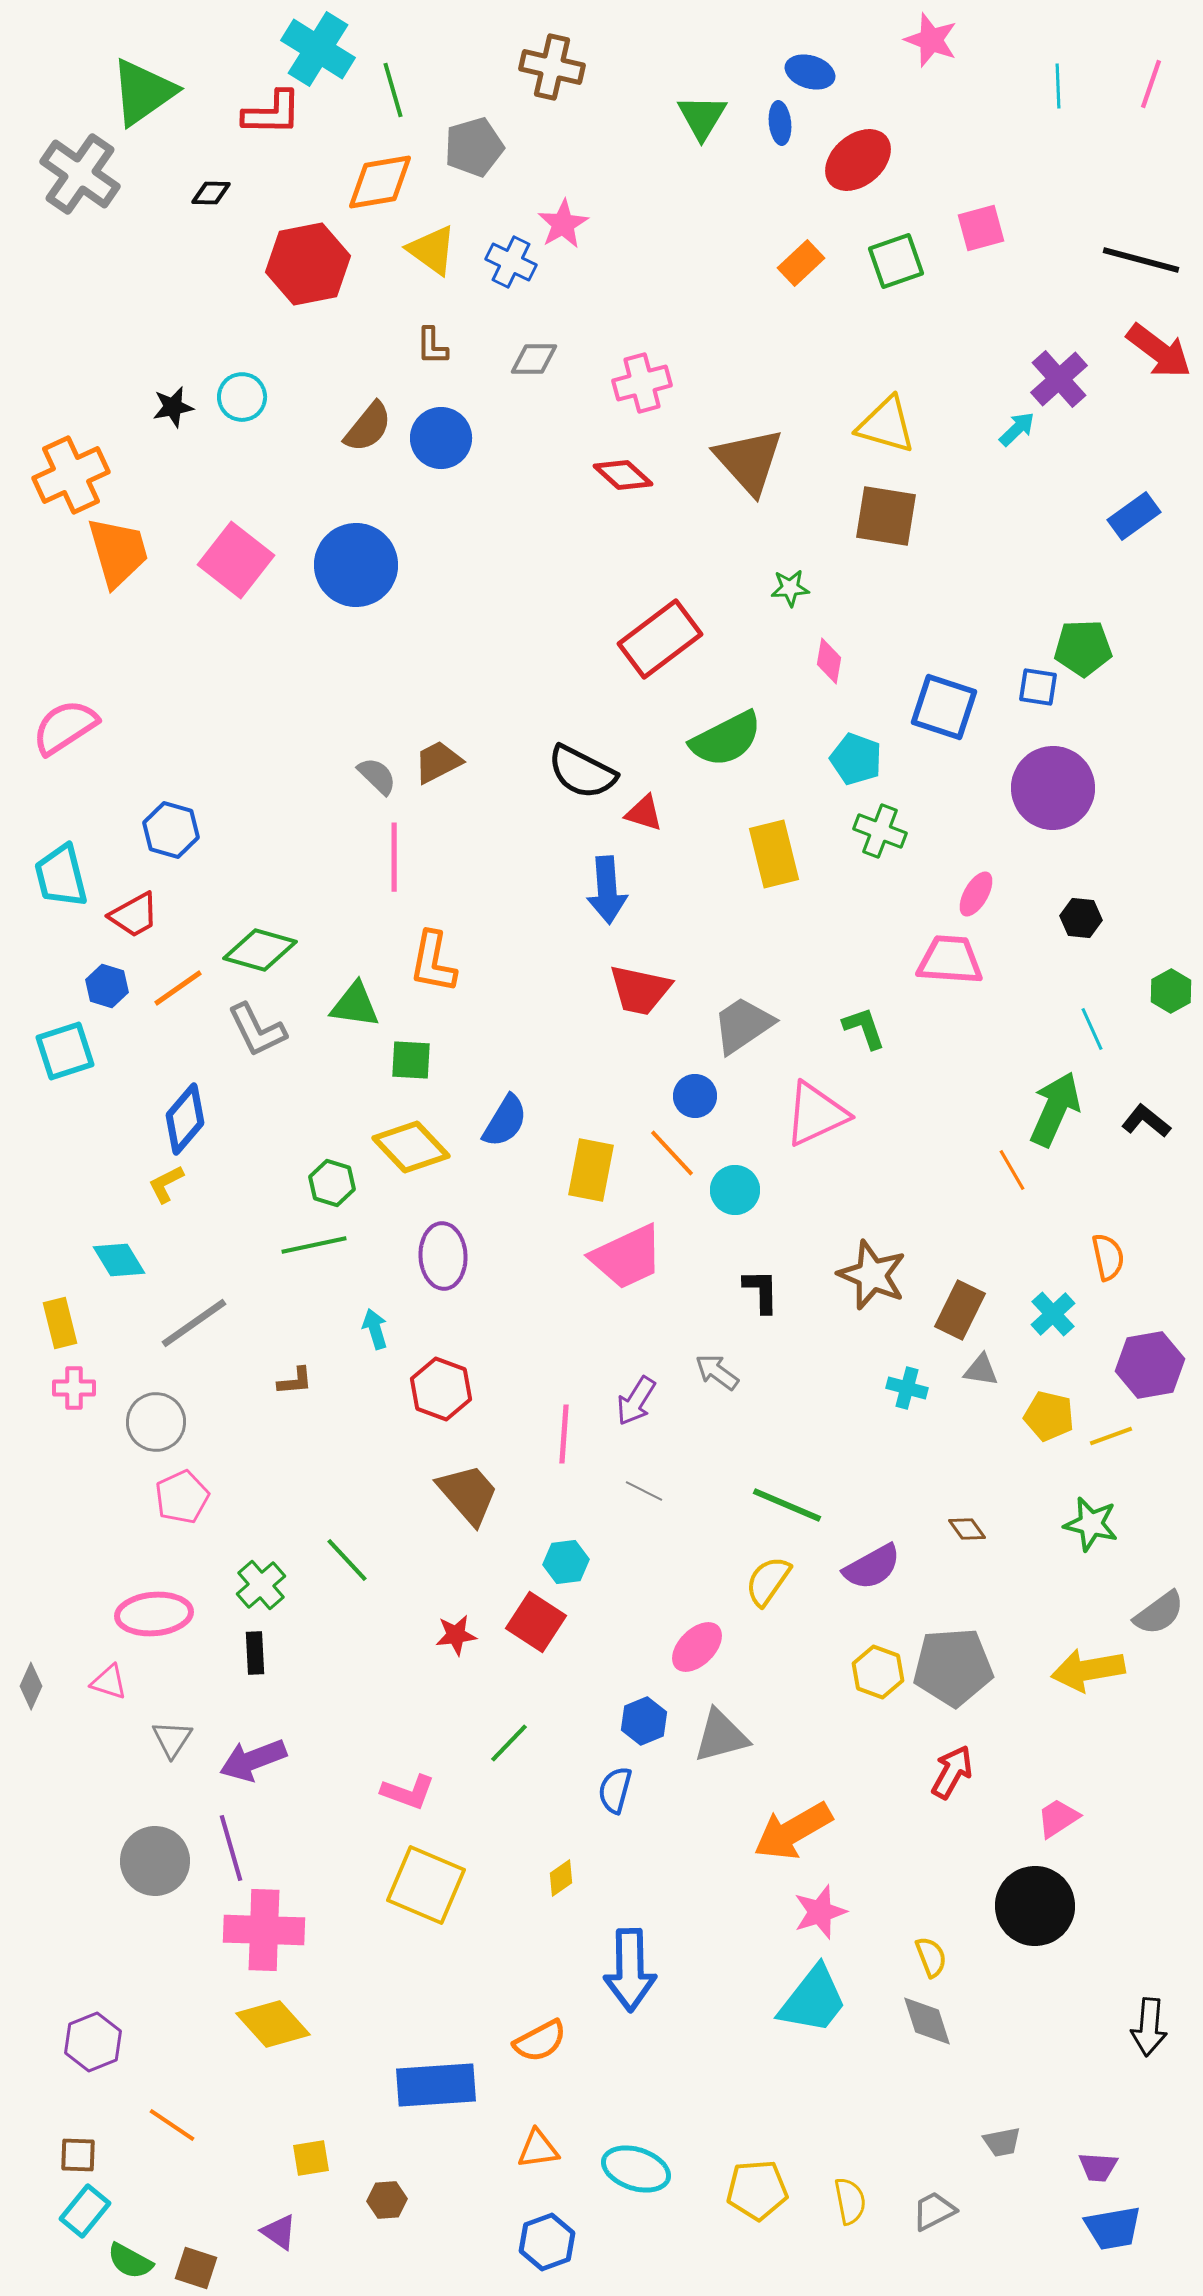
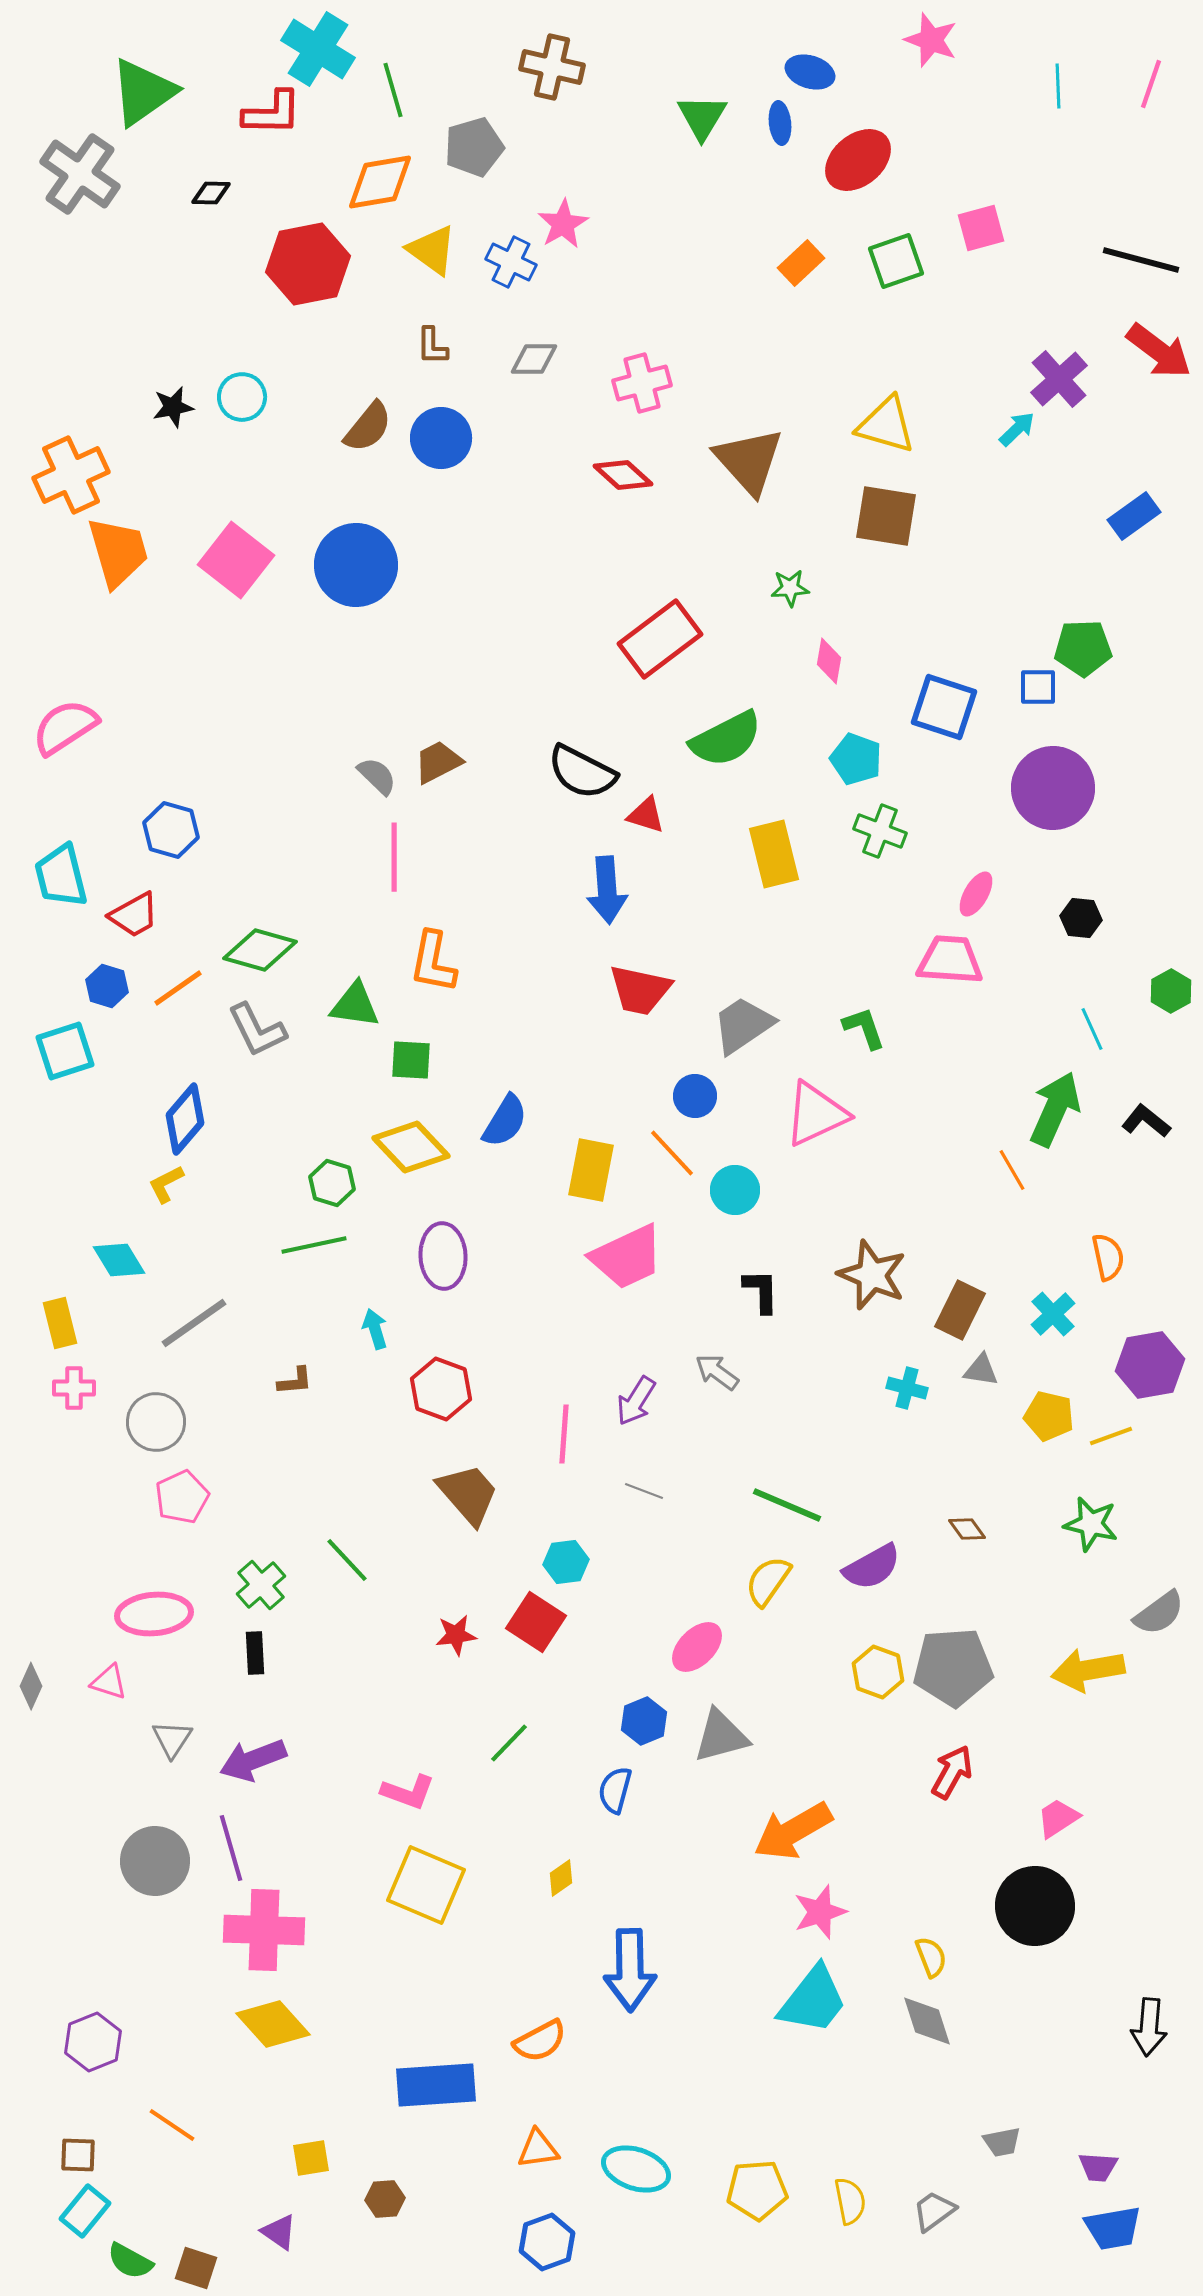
blue square at (1038, 687): rotated 9 degrees counterclockwise
red triangle at (644, 813): moved 2 px right, 2 px down
gray line at (644, 1491): rotated 6 degrees counterclockwise
brown hexagon at (387, 2200): moved 2 px left, 1 px up
gray trapezoid at (934, 2211): rotated 9 degrees counterclockwise
